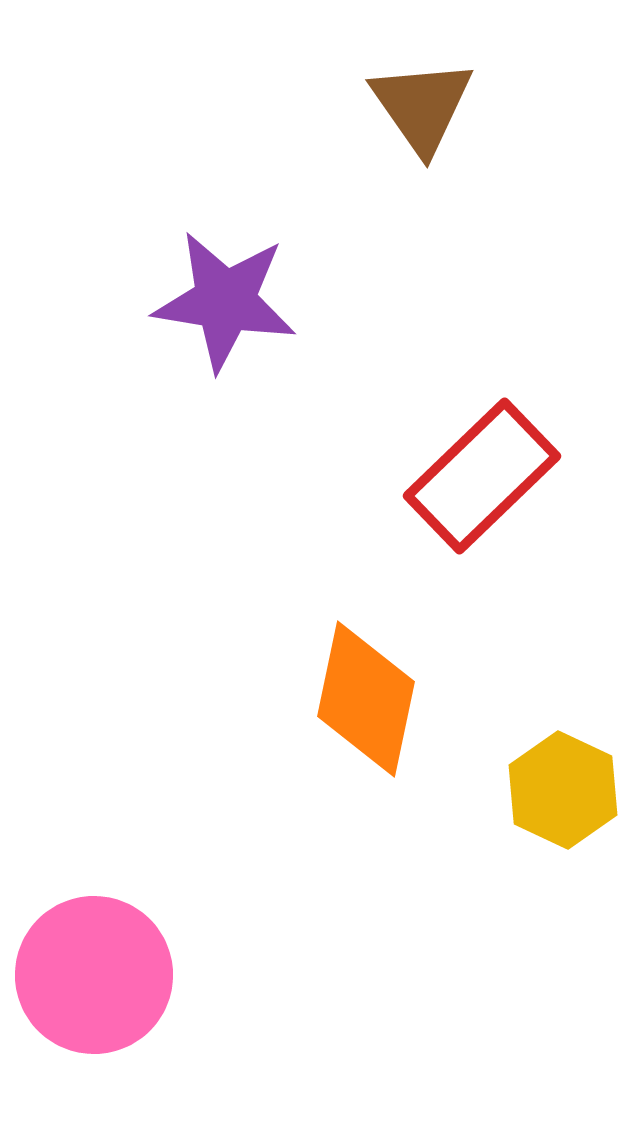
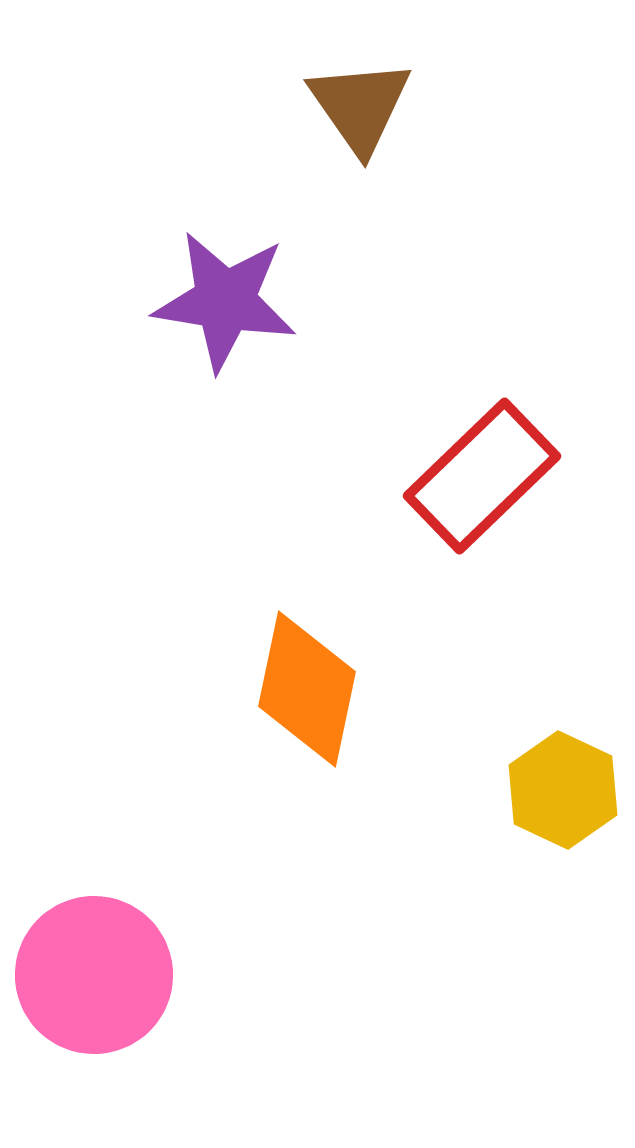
brown triangle: moved 62 px left
orange diamond: moved 59 px left, 10 px up
